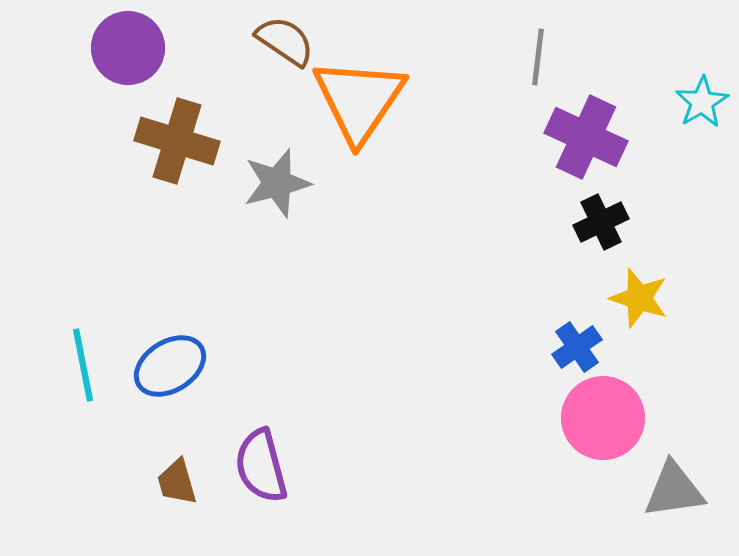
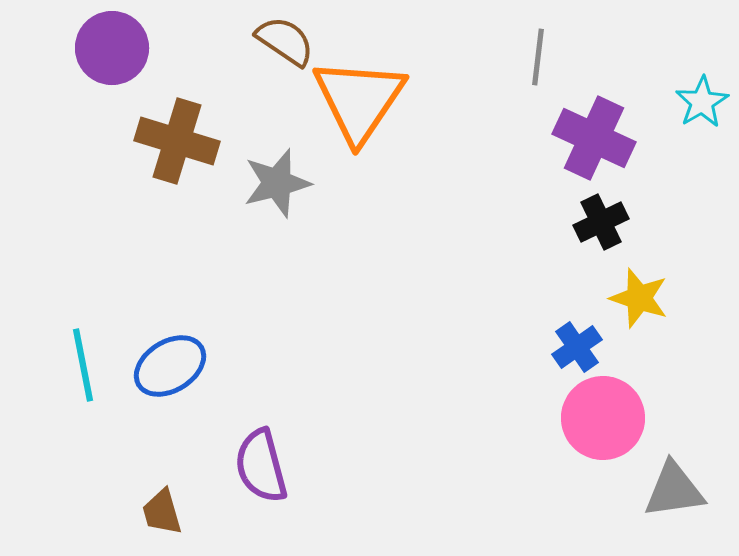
purple circle: moved 16 px left
purple cross: moved 8 px right, 1 px down
brown trapezoid: moved 15 px left, 30 px down
